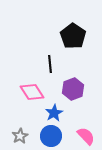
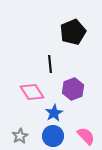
black pentagon: moved 4 px up; rotated 15 degrees clockwise
blue circle: moved 2 px right
